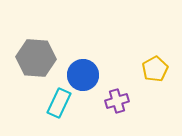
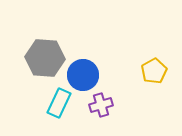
gray hexagon: moved 9 px right
yellow pentagon: moved 1 px left, 2 px down
purple cross: moved 16 px left, 4 px down
